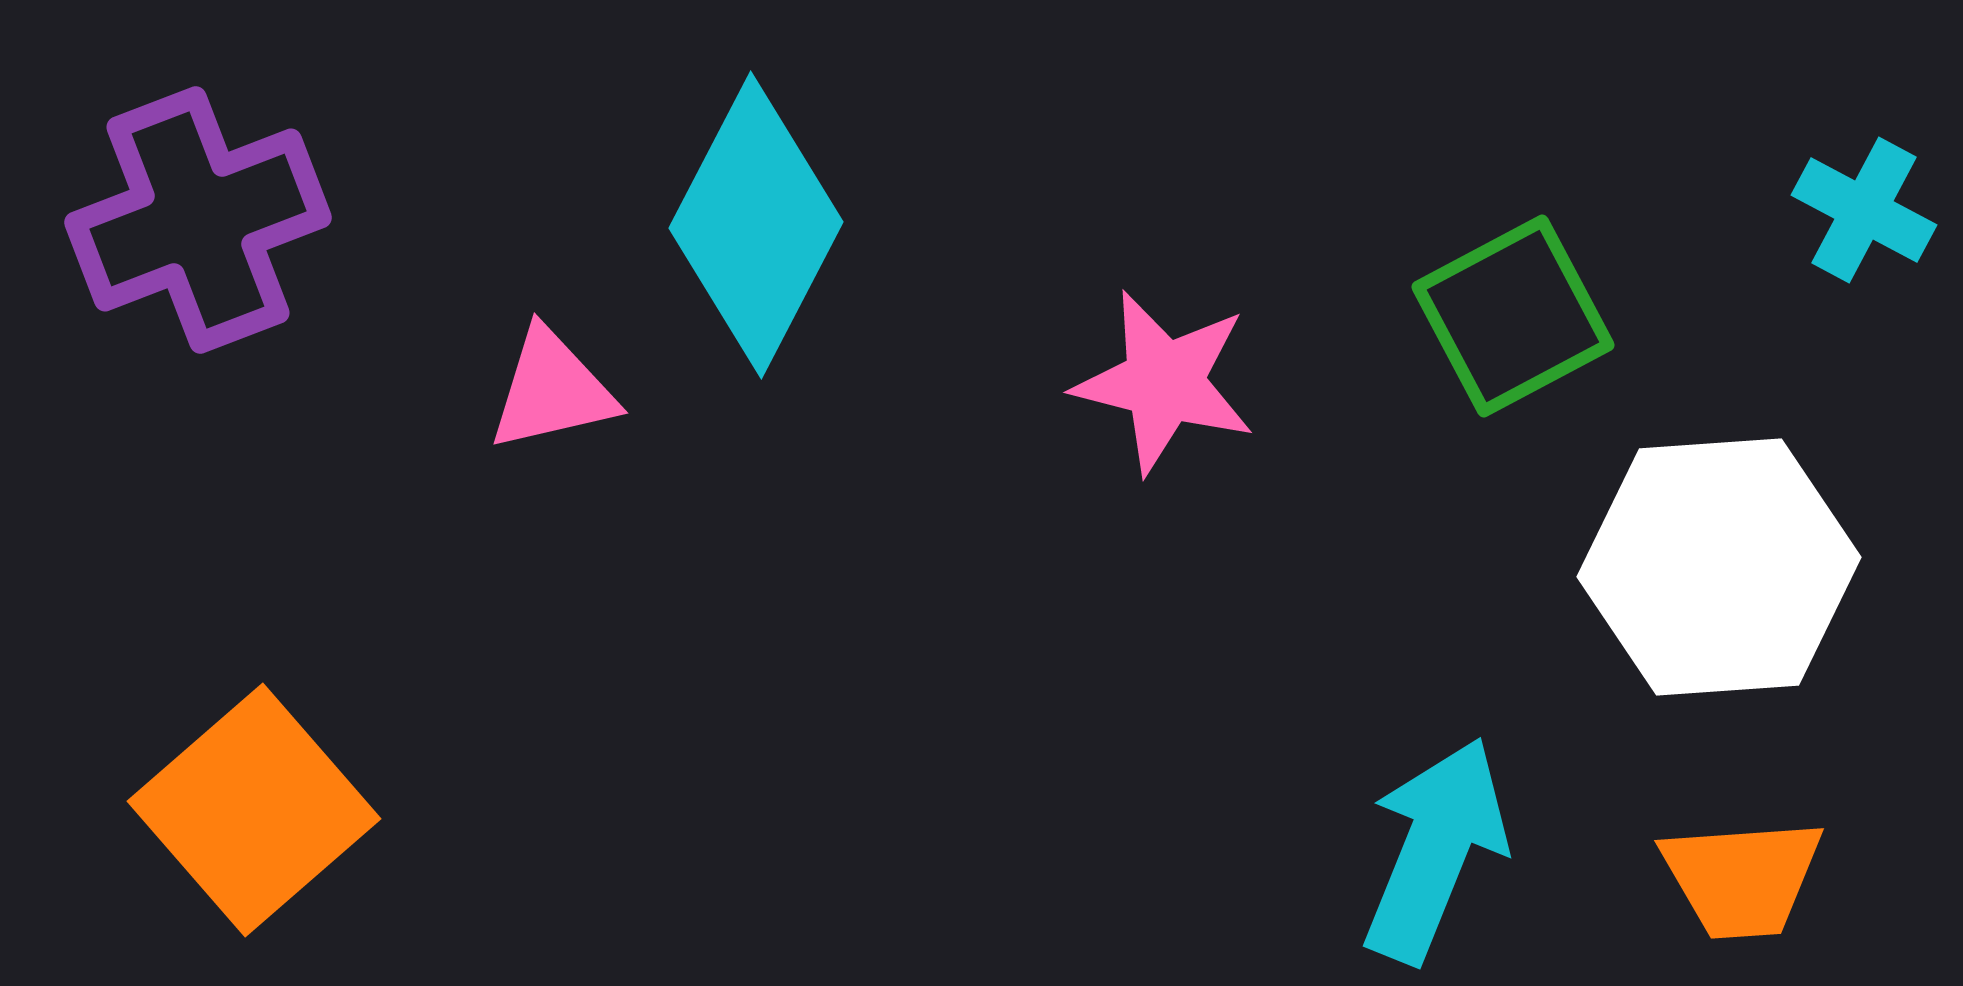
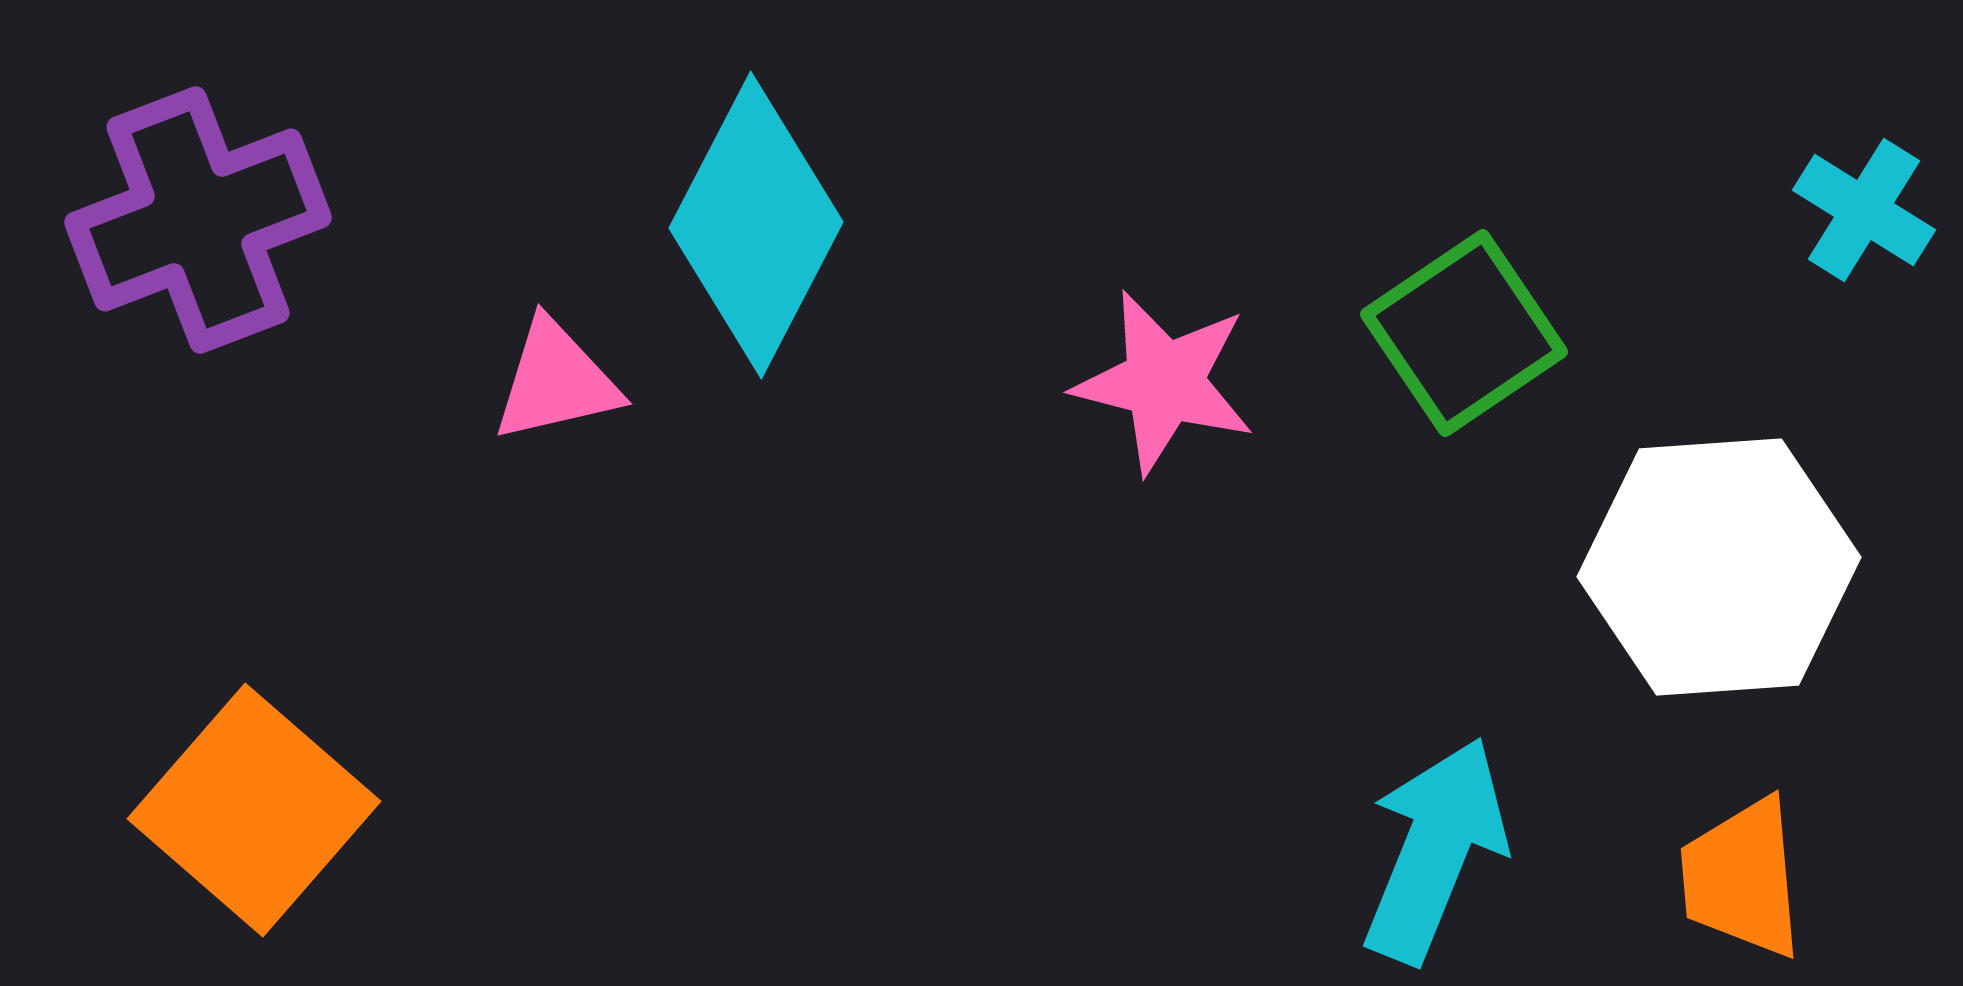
cyan cross: rotated 4 degrees clockwise
green square: moved 49 px left, 17 px down; rotated 6 degrees counterclockwise
pink triangle: moved 4 px right, 9 px up
orange square: rotated 8 degrees counterclockwise
orange trapezoid: rotated 89 degrees clockwise
